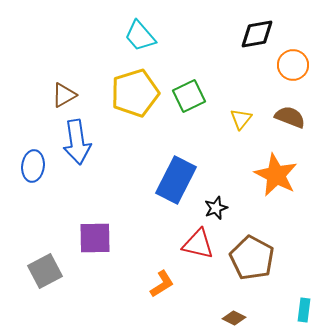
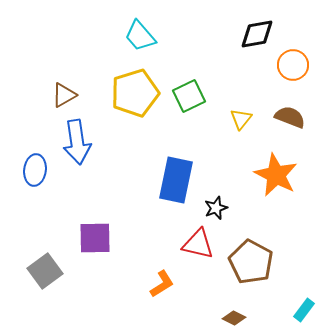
blue ellipse: moved 2 px right, 4 px down
blue rectangle: rotated 15 degrees counterclockwise
brown pentagon: moved 1 px left, 4 px down
gray square: rotated 8 degrees counterclockwise
cyan rectangle: rotated 30 degrees clockwise
